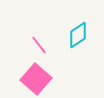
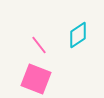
pink square: rotated 20 degrees counterclockwise
